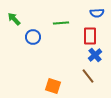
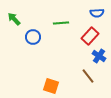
red rectangle: rotated 42 degrees clockwise
blue cross: moved 4 px right, 1 px down; rotated 16 degrees counterclockwise
orange square: moved 2 px left
